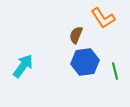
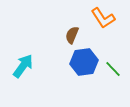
brown semicircle: moved 4 px left
blue hexagon: moved 1 px left
green line: moved 2 px left, 2 px up; rotated 30 degrees counterclockwise
